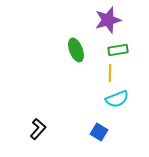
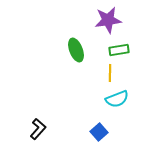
purple star: rotated 8 degrees clockwise
green rectangle: moved 1 px right
blue square: rotated 18 degrees clockwise
